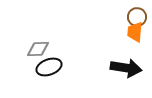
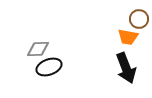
brown circle: moved 2 px right, 2 px down
orange trapezoid: moved 7 px left, 5 px down; rotated 85 degrees counterclockwise
black arrow: rotated 60 degrees clockwise
